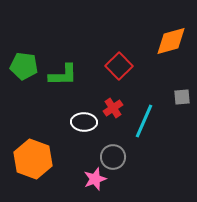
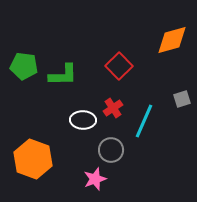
orange diamond: moved 1 px right, 1 px up
gray square: moved 2 px down; rotated 12 degrees counterclockwise
white ellipse: moved 1 px left, 2 px up
gray circle: moved 2 px left, 7 px up
